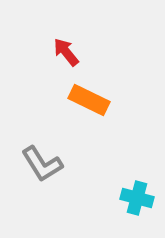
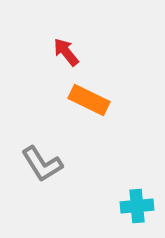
cyan cross: moved 8 px down; rotated 20 degrees counterclockwise
